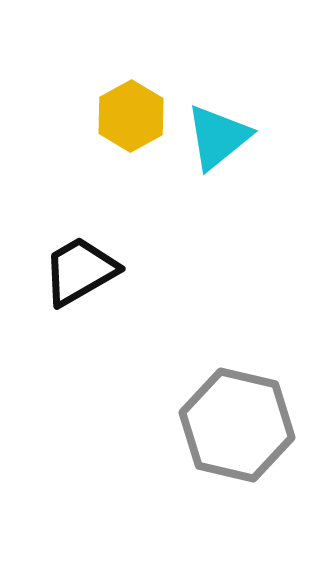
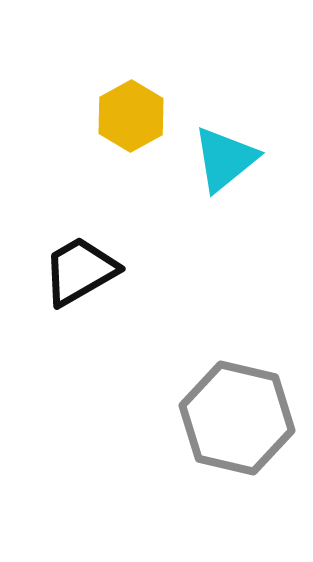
cyan triangle: moved 7 px right, 22 px down
gray hexagon: moved 7 px up
